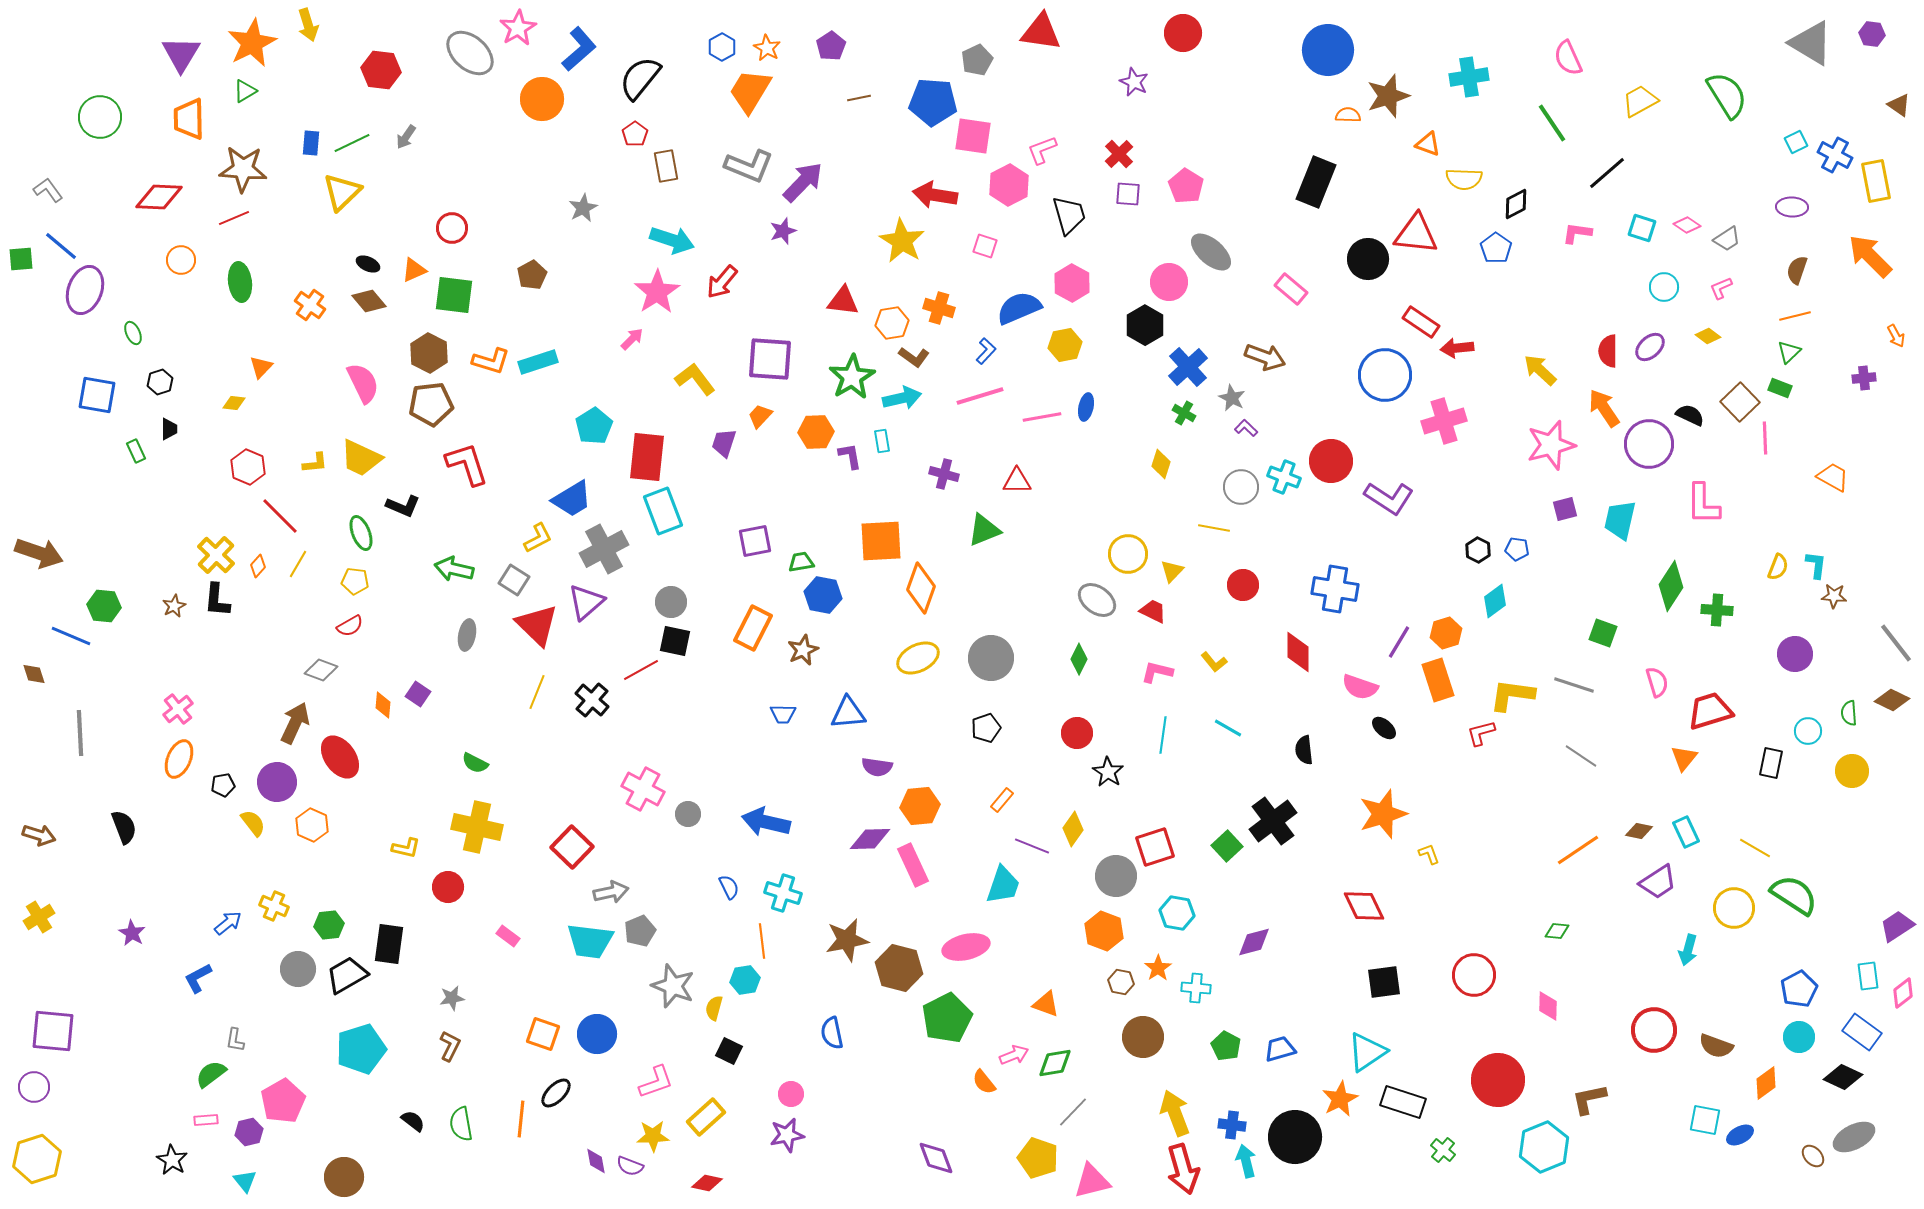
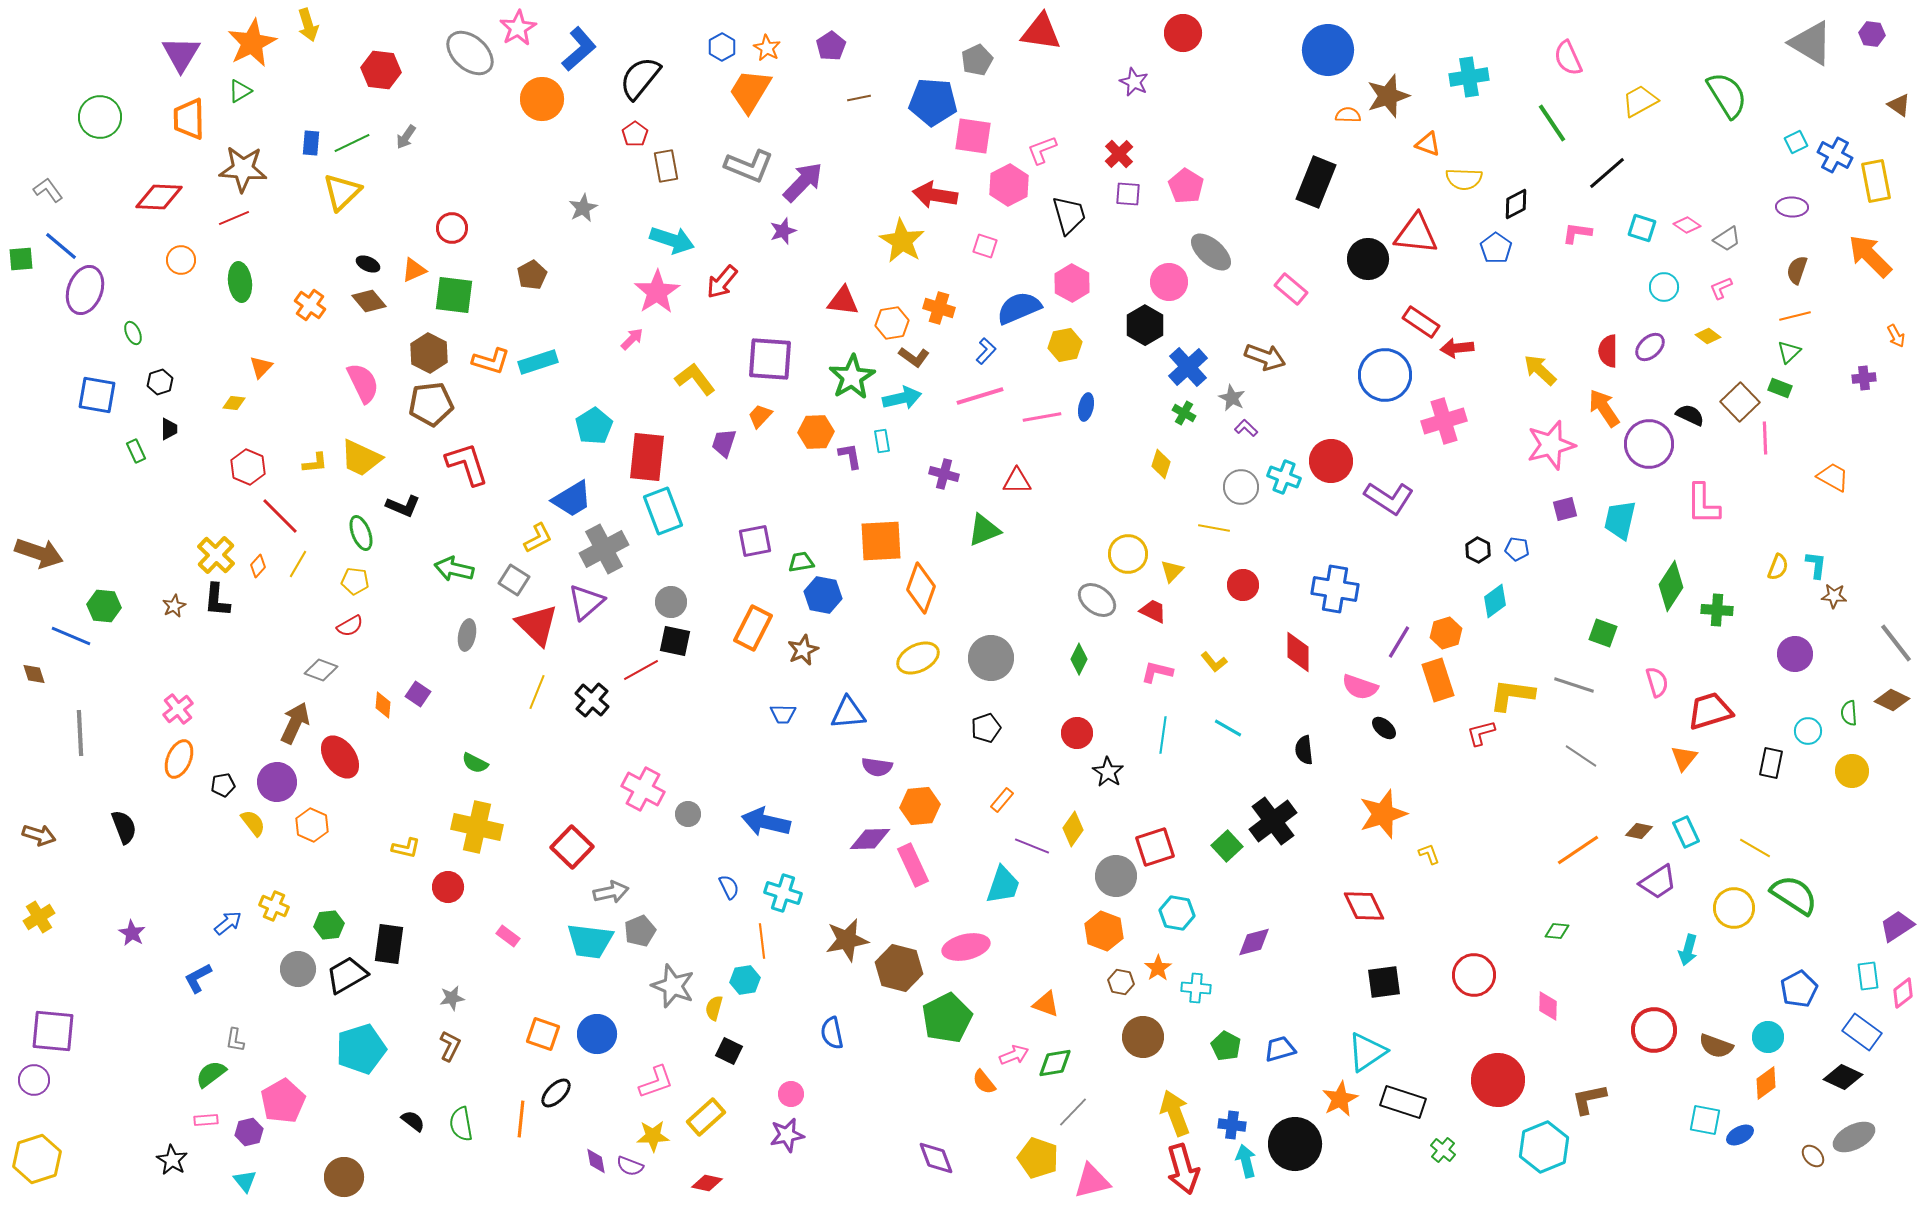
green triangle at (245, 91): moved 5 px left
cyan circle at (1799, 1037): moved 31 px left
purple circle at (34, 1087): moved 7 px up
black circle at (1295, 1137): moved 7 px down
